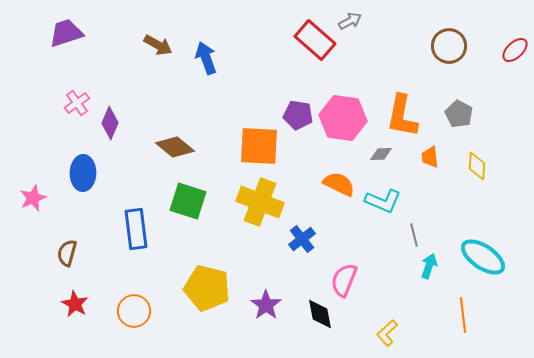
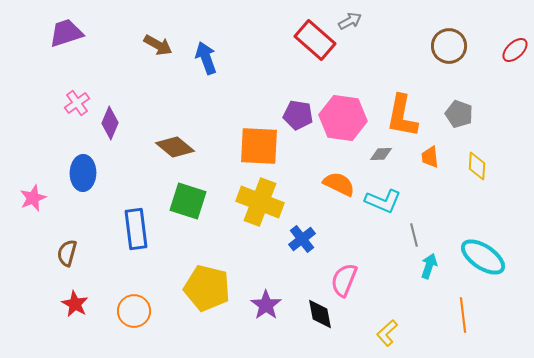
gray pentagon: rotated 8 degrees counterclockwise
